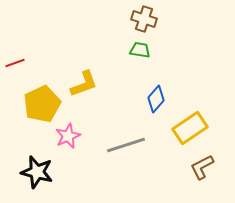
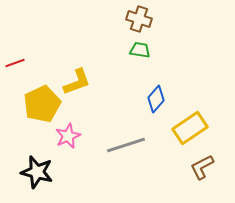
brown cross: moved 5 px left
yellow L-shape: moved 7 px left, 2 px up
